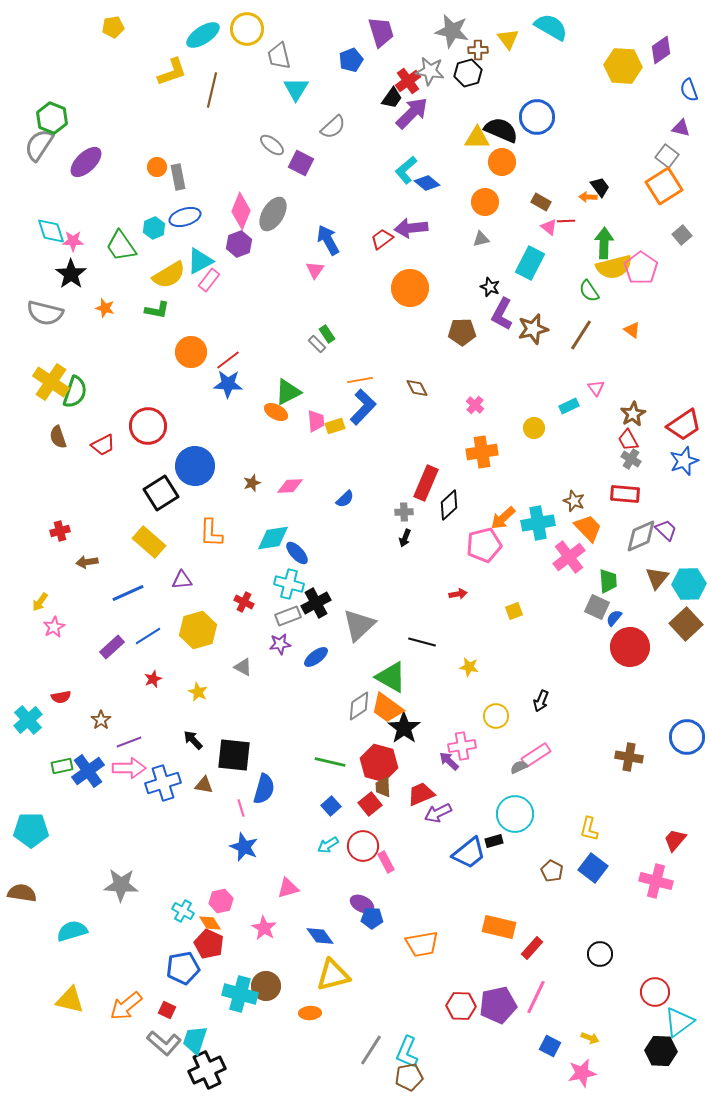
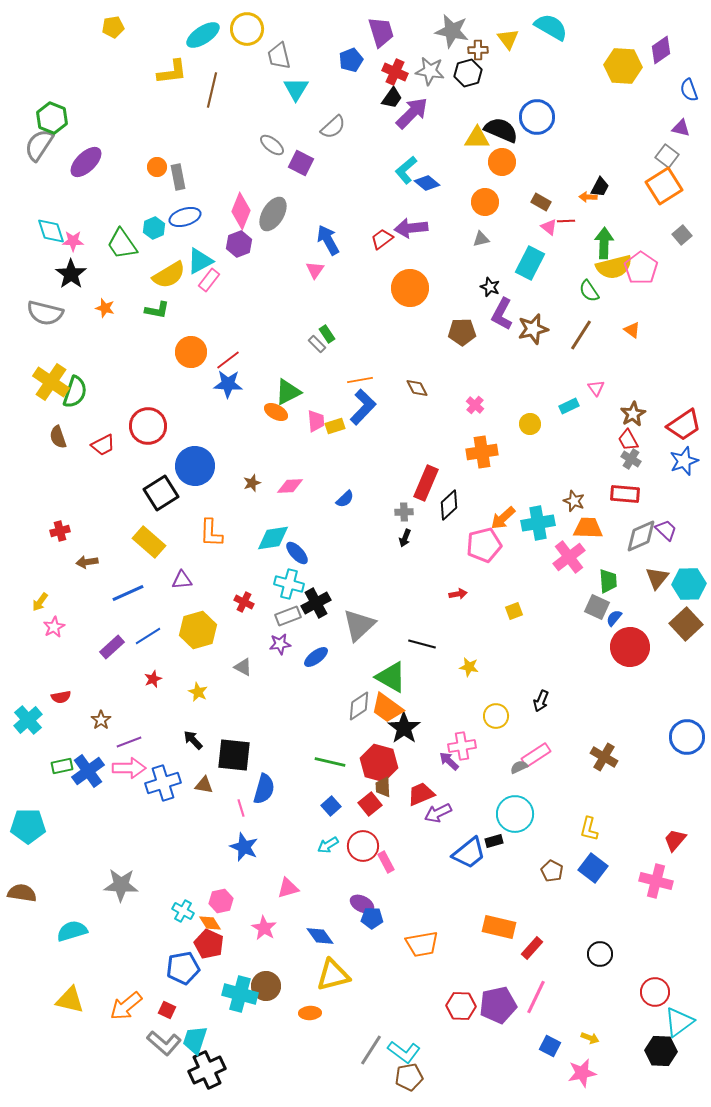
yellow L-shape at (172, 72): rotated 12 degrees clockwise
red cross at (408, 81): moved 13 px left, 9 px up; rotated 30 degrees counterclockwise
black trapezoid at (600, 187): rotated 65 degrees clockwise
green trapezoid at (121, 246): moved 1 px right, 2 px up
yellow circle at (534, 428): moved 4 px left, 4 px up
orange trapezoid at (588, 528): rotated 44 degrees counterclockwise
black line at (422, 642): moved 2 px down
brown cross at (629, 757): moved 25 px left; rotated 20 degrees clockwise
cyan pentagon at (31, 830): moved 3 px left, 4 px up
cyan L-shape at (407, 1052): moved 3 px left; rotated 76 degrees counterclockwise
